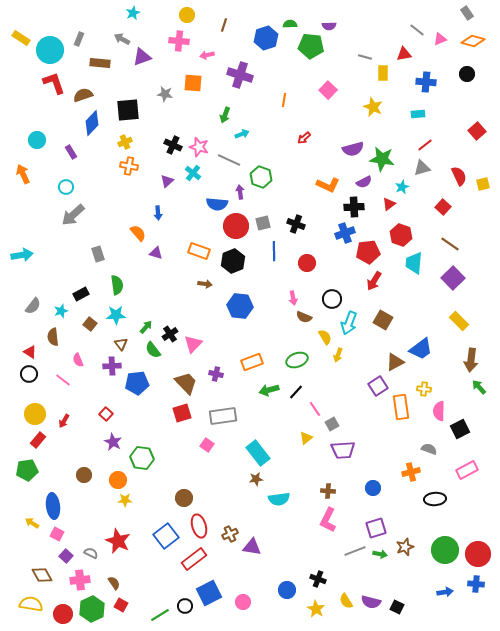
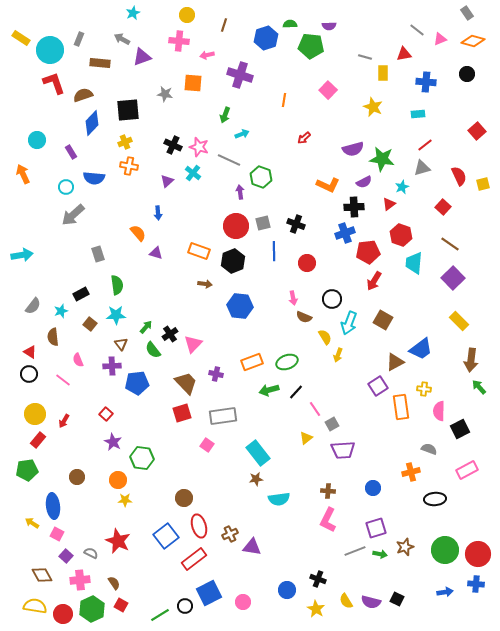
blue semicircle at (217, 204): moved 123 px left, 26 px up
green ellipse at (297, 360): moved 10 px left, 2 px down
brown circle at (84, 475): moved 7 px left, 2 px down
yellow semicircle at (31, 604): moved 4 px right, 2 px down
black square at (397, 607): moved 8 px up
